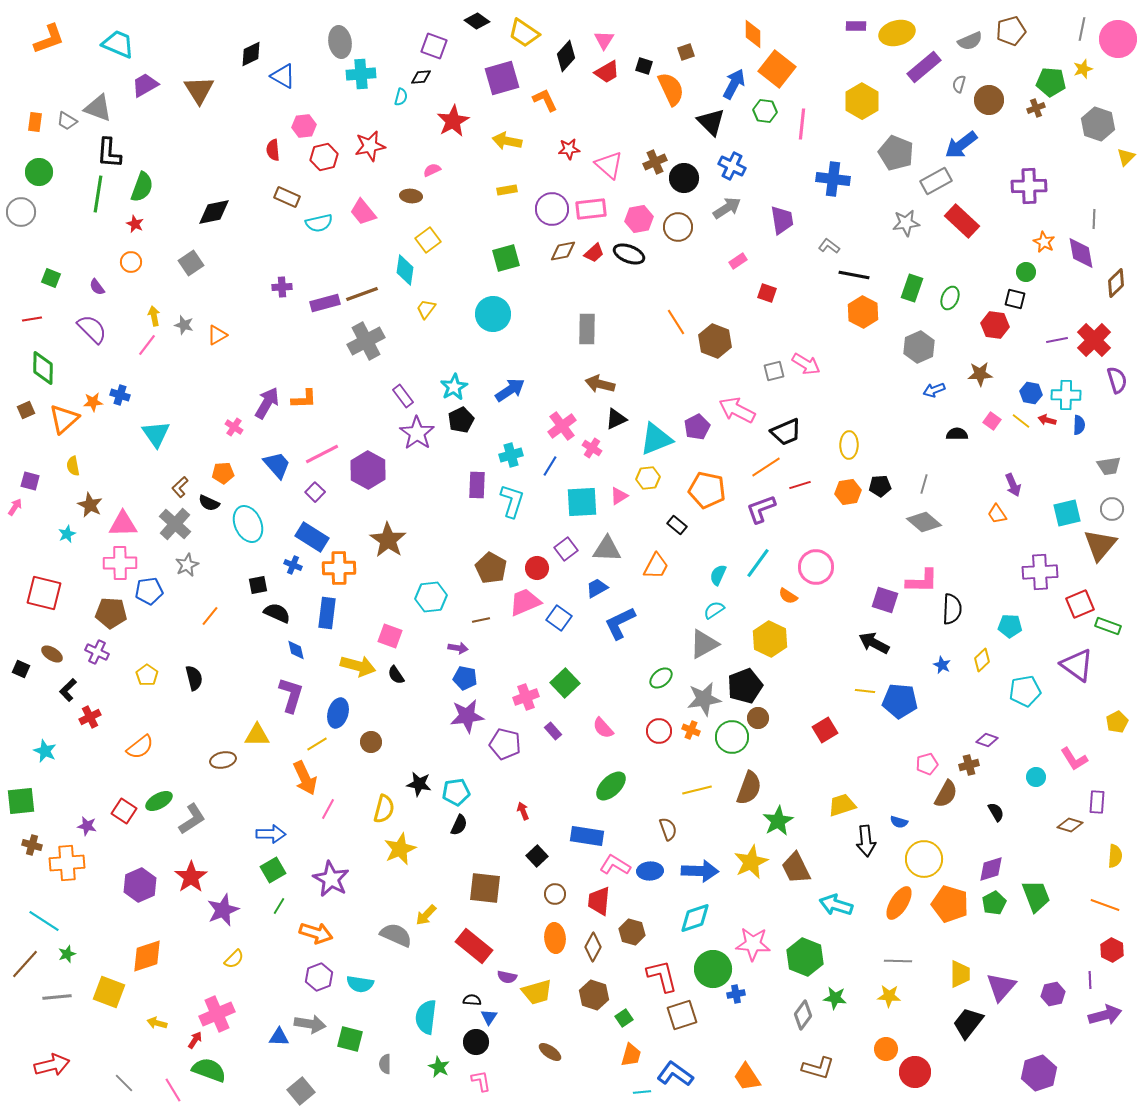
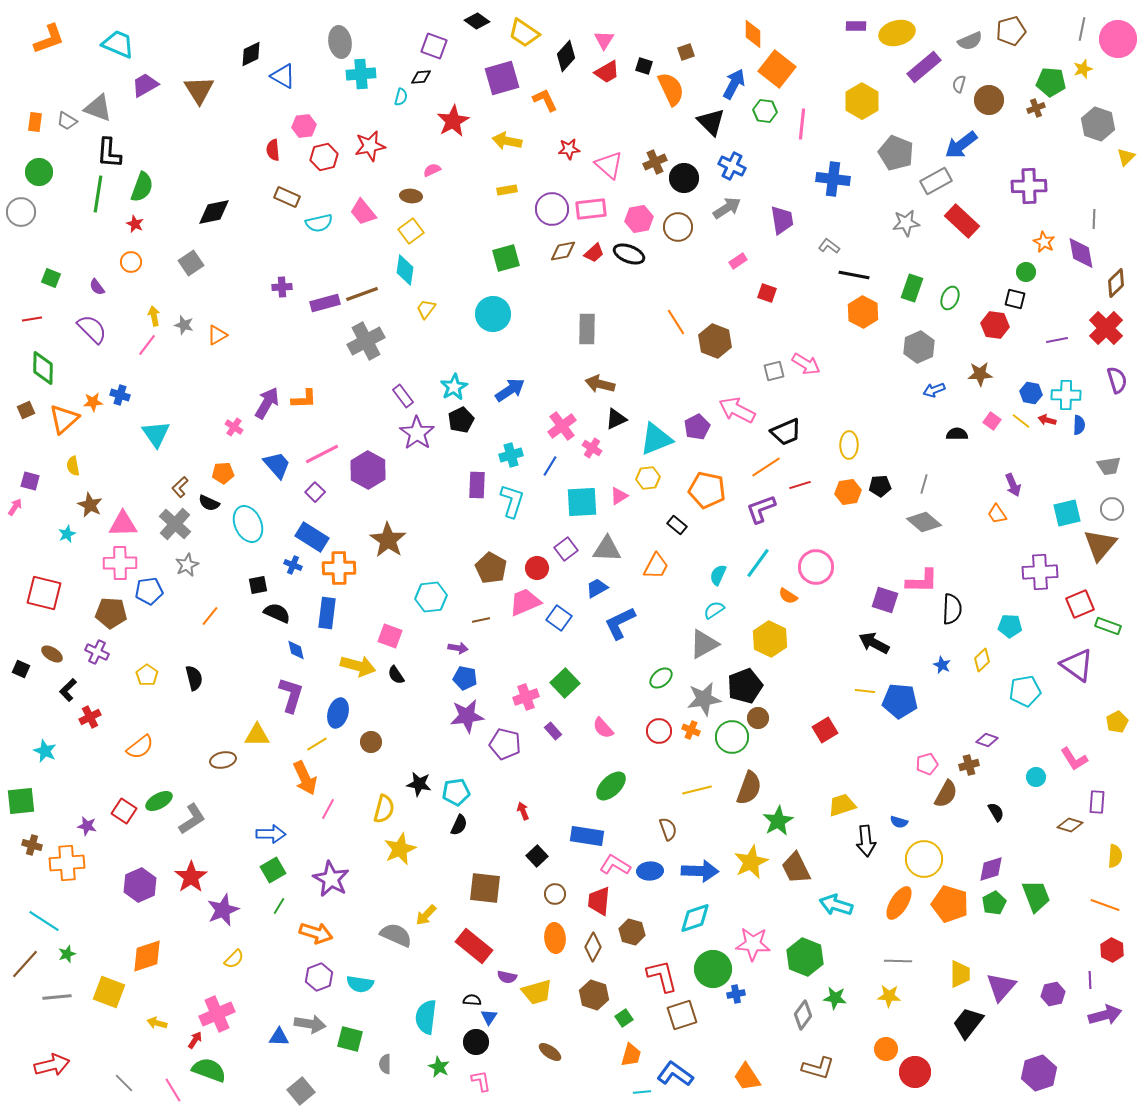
yellow square at (428, 240): moved 17 px left, 9 px up
red cross at (1094, 340): moved 12 px right, 12 px up
